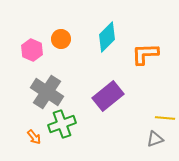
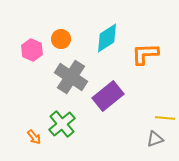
cyan diamond: moved 1 px down; rotated 12 degrees clockwise
gray cross: moved 24 px right, 15 px up
green cross: rotated 20 degrees counterclockwise
